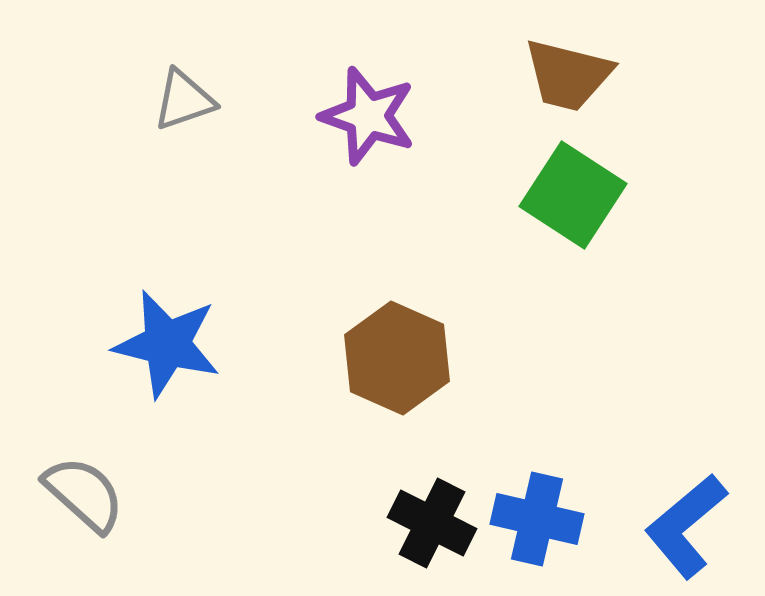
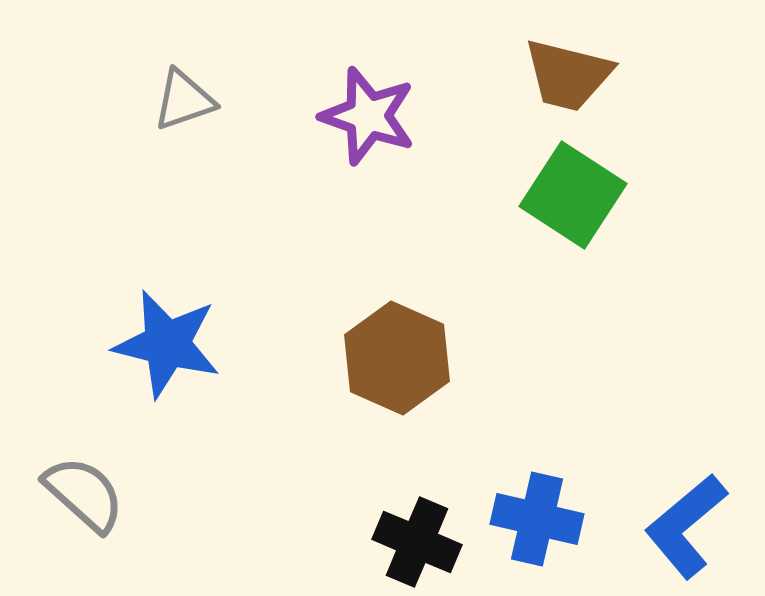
black cross: moved 15 px left, 19 px down; rotated 4 degrees counterclockwise
